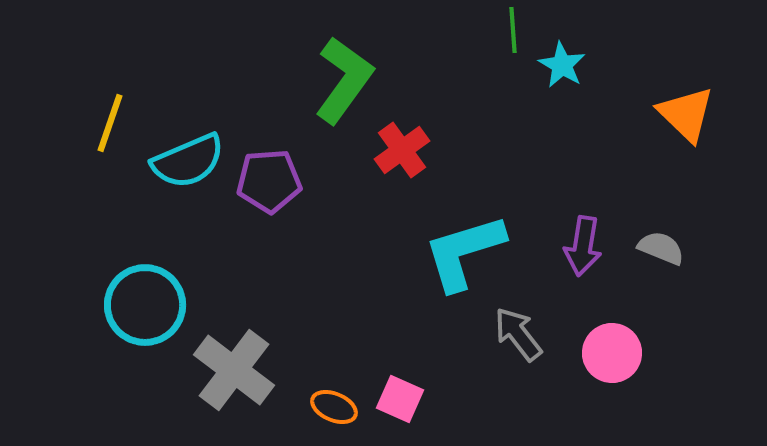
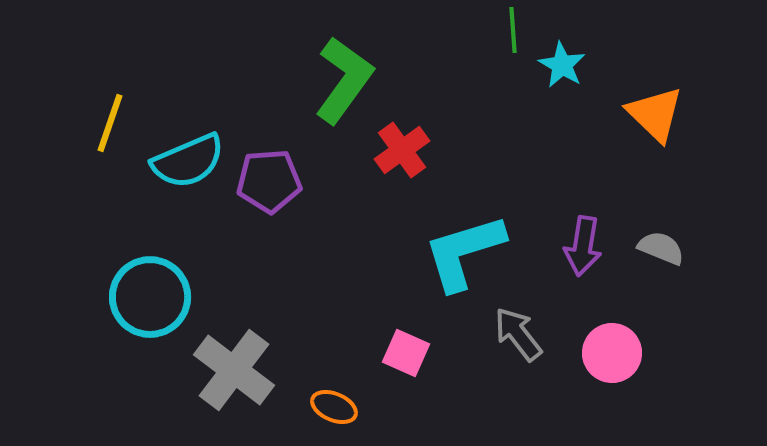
orange triangle: moved 31 px left
cyan circle: moved 5 px right, 8 px up
pink square: moved 6 px right, 46 px up
